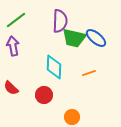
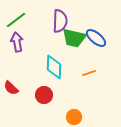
purple arrow: moved 4 px right, 4 px up
orange circle: moved 2 px right
